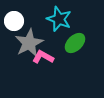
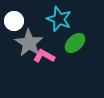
gray star: rotated 12 degrees counterclockwise
pink L-shape: moved 1 px right, 1 px up
